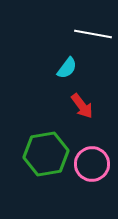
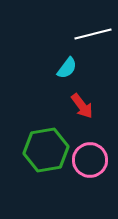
white line: rotated 24 degrees counterclockwise
green hexagon: moved 4 px up
pink circle: moved 2 px left, 4 px up
